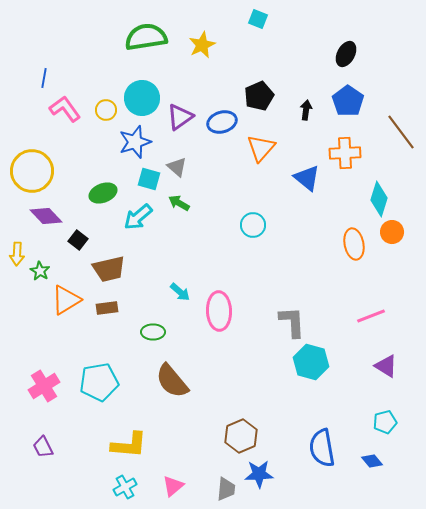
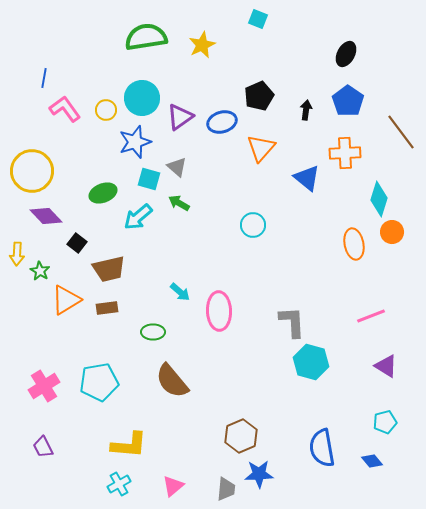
black square at (78, 240): moved 1 px left, 3 px down
cyan cross at (125, 487): moved 6 px left, 3 px up
